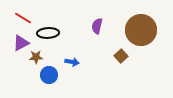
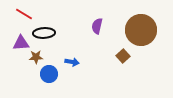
red line: moved 1 px right, 4 px up
black ellipse: moved 4 px left
purple triangle: rotated 24 degrees clockwise
brown square: moved 2 px right
blue circle: moved 1 px up
